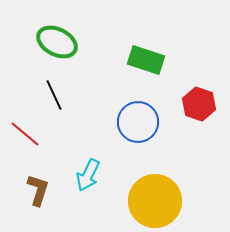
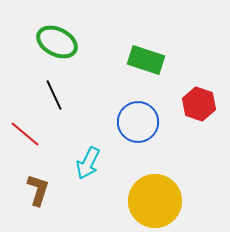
cyan arrow: moved 12 px up
